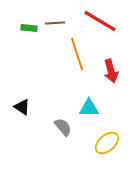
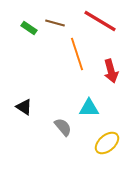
brown line: rotated 18 degrees clockwise
green rectangle: rotated 28 degrees clockwise
black triangle: moved 2 px right
